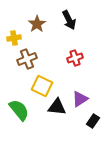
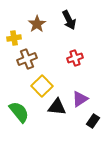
yellow square: rotated 20 degrees clockwise
green semicircle: moved 2 px down
